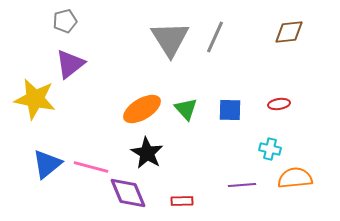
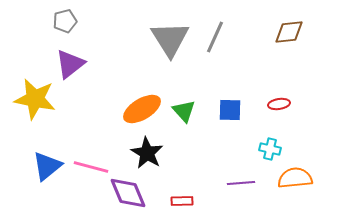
green triangle: moved 2 px left, 2 px down
blue triangle: moved 2 px down
purple line: moved 1 px left, 2 px up
